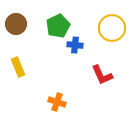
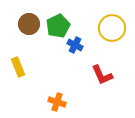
brown circle: moved 13 px right
blue cross: rotated 21 degrees clockwise
